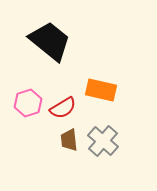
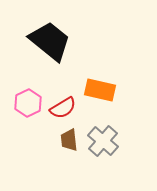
orange rectangle: moved 1 px left
pink hexagon: rotated 8 degrees counterclockwise
